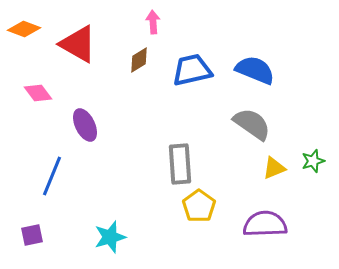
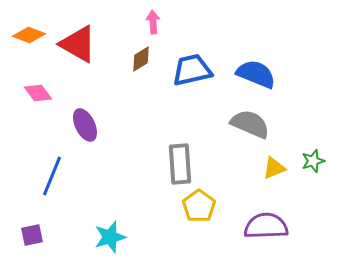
orange diamond: moved 5 px right, 6 px down
brown diamond: moved 2 px right, 1 px up
blue semicircle: moved 1 px right, 4 px down
gray semicircle: moved 2 px left; rotated 12 degrees counterclockwise
purple semicircle: moved 1 px right, 2 px down
